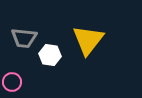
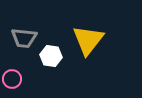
white hexagon: moved 1 px right, 1 px down
pink circle: moved 3 px up
